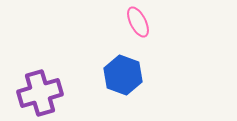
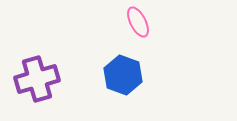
purple cross: moved 3 px left, 14 px up
